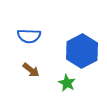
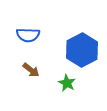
blue semicircle: moved 1 px left, 1 px up
blue hexagon: moved 1 px up
